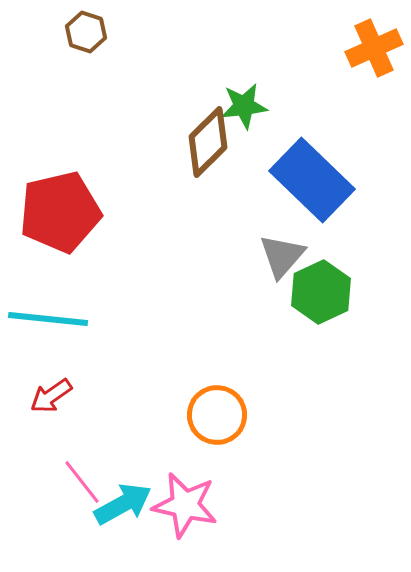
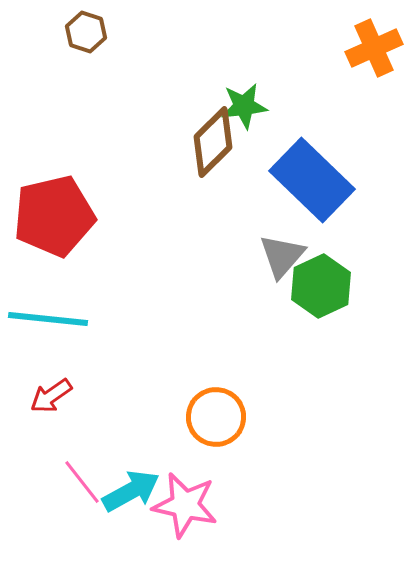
brown diamond: moved 5 px right
red pentagon: moved 6 px left, 4 px down
green hexagon: moved 6 px up
orange circle: moved 1 px left, 2 px down
cyan arrow: moved 8 px right, 13 px up
